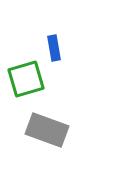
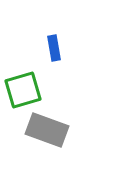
green square: moved 3 px left, 11 px down
